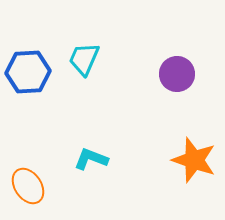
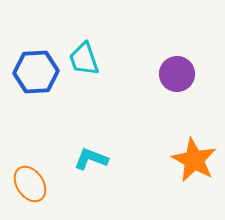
cyan trapezoid: rotated 42 degrees counterclockwise
blue hexagon: moved 8 px right
orange star: rotated 9 degrees clockwise
orange ellipse: moved 2 px right, 2 px up
